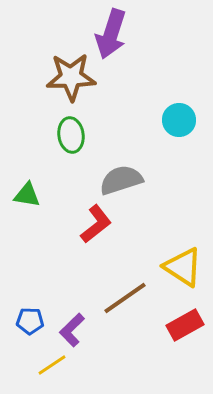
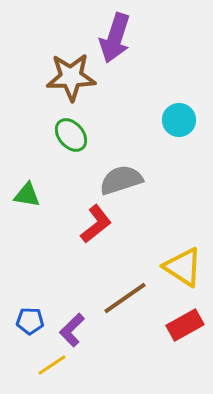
purple arrow: moved 4 px right, 4 px down
green ellipse: rotated 32 degrees counterclockwise
